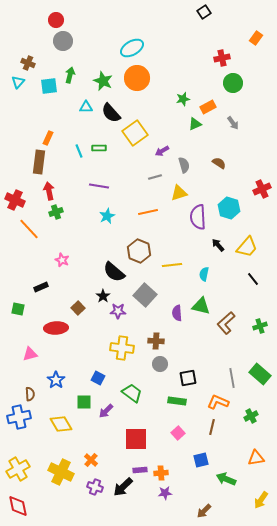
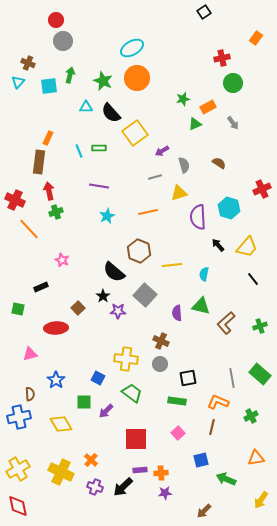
brown cross at (156, 341): moved 5 px right; rotated 21 degrees clockwise
yellow cross at (122, 348): moved 4 px right, 11 px down
